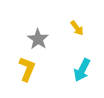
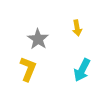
yellow arrow: rotated 28 degrees clockwise
yellow L-shape: moved 1 px right
